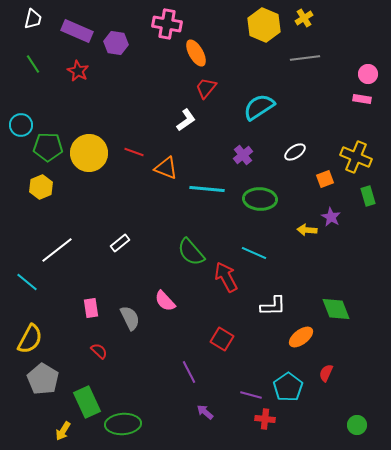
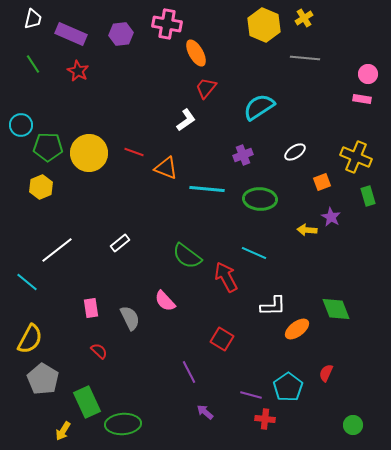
purple rectangle at (77, 31): moved 6 px left, 3 px down
purple hexagon at (116, 43): moved 5 px right, 9 px up; rotated 15 degrees counterclockwise
gray line at (305, 58): rotated 12 degrees clockwise
purple cross at (243, 155): rotated 18 degrees clockwise
orange square at (325, 179): moved 3 px left, 3 px down
green semicircle at (191, 252): moved 4 px left, 4 px down; rotated 12 degrees counterclockwise
orange ellipse at (301, 337): moved 4 px left, 8 px up
green circle at (357, 425): moved 4 px left
